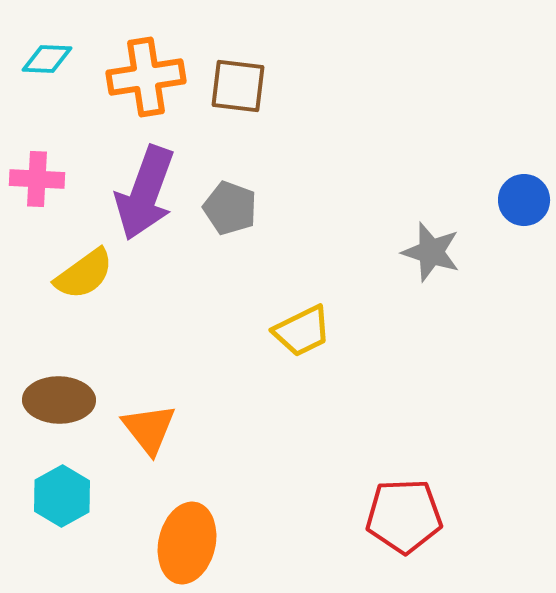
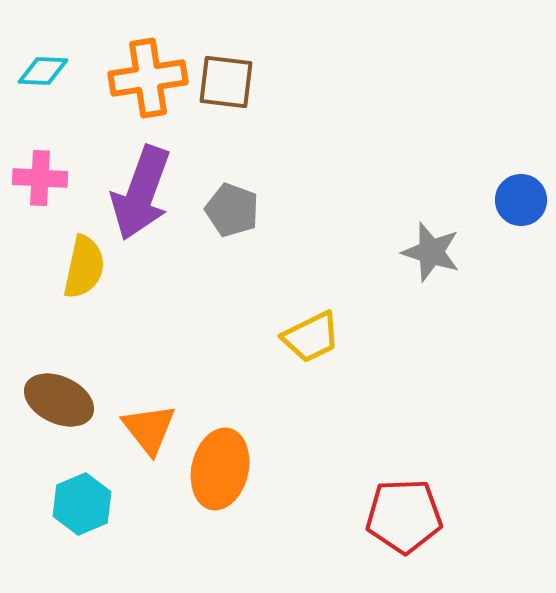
cyan diamond: moved 4 px left, 12 px down
orange cross: moved 2 px right, 1 px down
brown square: moved 12 px left, 4 px up
pink cross: moved 3 px right, 1 px up
purple arrow: moved 4 px left
blue circle: moved 3 px left
gray pentagon: moved 2 px right, 2 px down
yellow semicircle: moved 7 px up; rotated 42 degrees counterclockwise
yellow trapezoid: moved 9 px right, 6 px down
brown ellipse: rotated 24 degrees clockwise
cyan hexagon: moved 20 px right, 8 px down; rotated 6 degrees clockwise
orange ellipse: moved 33 px right, 74 px up
